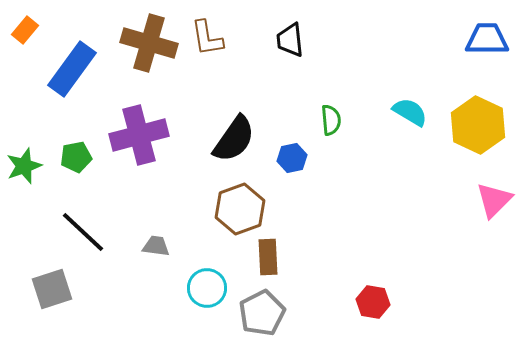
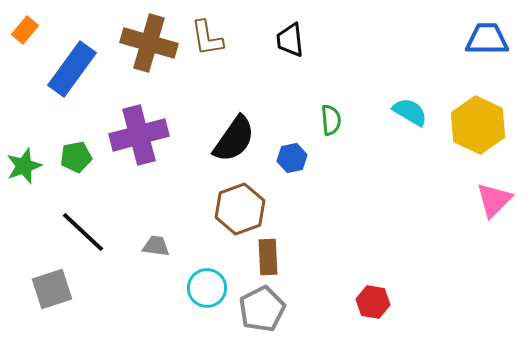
gray pentagon: moved 4 px up
